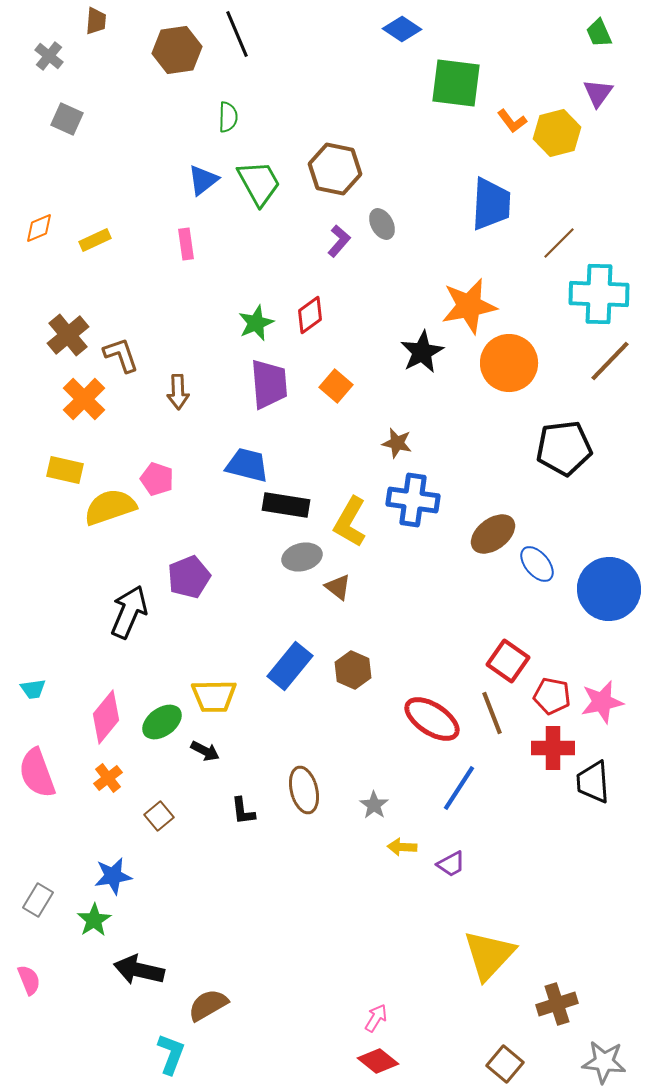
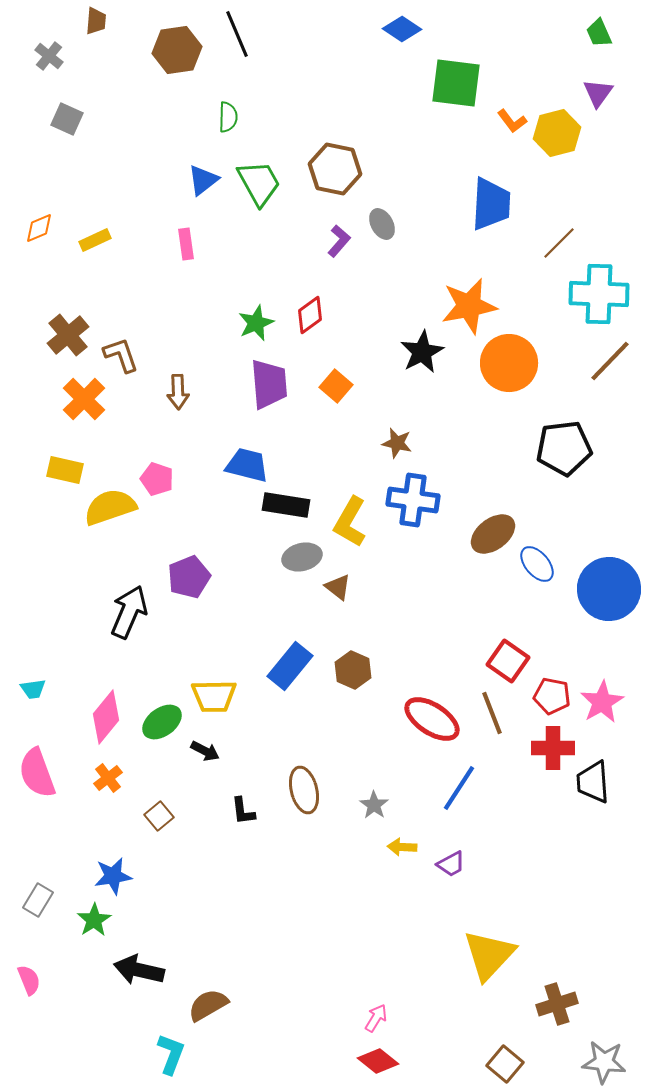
pink star at (602, 702): rotated 18 degrees counterclockwise
